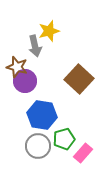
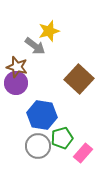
gray arrow: rotated 40 degrees counterclockwise
purple circle: moved 9 px left, 2 px down
green pentagon: moved 2 px left, 1 px up
